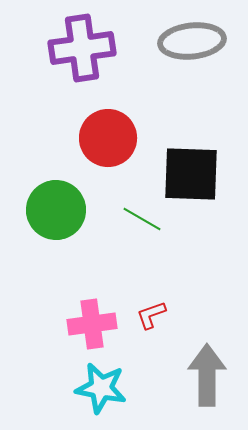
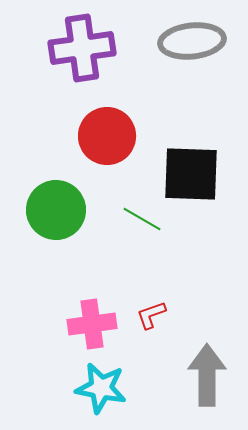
red circle: moved 1 px left, 2 px up
